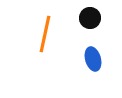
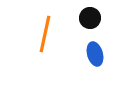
blue ellipse: moved 2 px right, 5 px up
